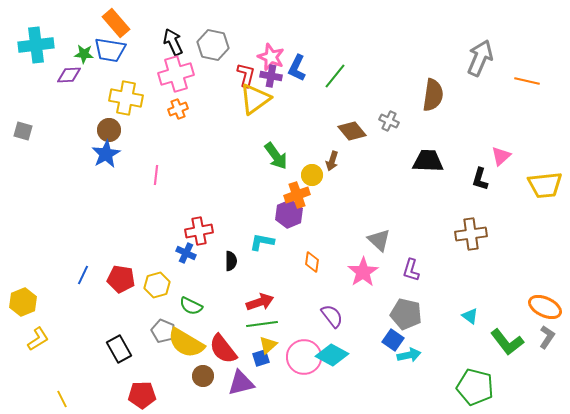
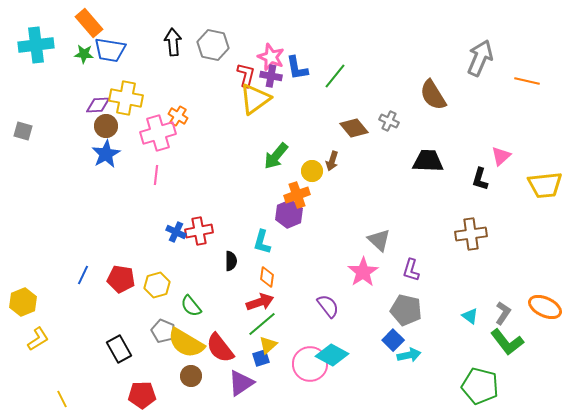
orange rectangle at (116, 23): moved 27 px left
black arrow at (173, 42): rotated 20 degrees clockwise
blue L-shape at (297, 68): rotated 36 degrees counterclockwise
pink cross at (176, 74): moved 18 px left, 59 px down
purple diamond at (69, 75): moved 29 px right, 30 px down
brown semicircle at (433, 95): rotated 140 degrees clockwise
orange cross at (178, 109): moved 7 px down; rotated 36 degrees counterclockwise
brown circle at (109, 130): moved 3 px left, 4 px up
brown diamond at (352, 131): moved 2 px right, 3 px up
green arrow at (276, 156): rotated 76 degrees clockwise
yellow circle at (312, 175): moved 4 px up
cyan L-shape at (262, 242): rotated 85 degrees counterclockwise
blue cross at (186, 253): moved 10 px left, 21 px up
orange diamond at (312, 262): moved 45 px left, 15 px down
green semicircle at (191, 306): rotated 25 degrees clockwise
gray pentagon at (406, 314): moved 4 px up
purple semicircle at (332, 316): moved 4 px left, 10 px up
green line at (262, 324): rotated 32 degrees counterclockwise
gray L-shape at (547, 337): moved 44 px left, 24 px up
blue square at (393, 340): rotated 10 degrees clockwise
red semicircle at (223, 349): moved 3 px left, 1 px up
pink circle at (304, 357): moved 6 px right, 7 px down
brown circle at (203, 376): moved 12 px left
purple triangle at (241, 383): rotated 20 degrees counterclockwise
green pentagon at (475, 387): moved 5 px right, 1 px up
